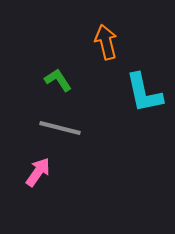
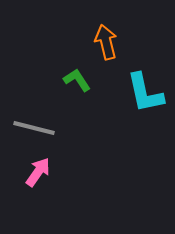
green L-shape: moved 19 px right
cyan L-shape: moved 1 px right
gray line: moved 26 px left
